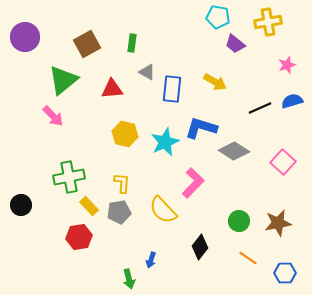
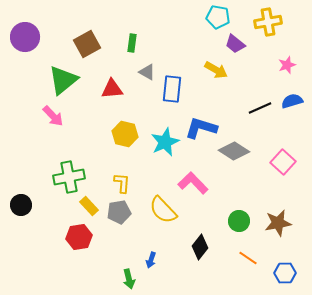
yellow arrow: moved 1 px right, 12 px up
pink L-shape: rotated 88 degrees counterclockwise
